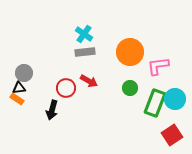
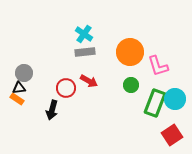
pink L-shape: rotated 100 degrees counterclockwise
green circle: moved 1 px right, 3 px up
